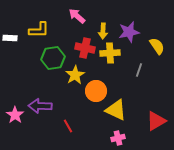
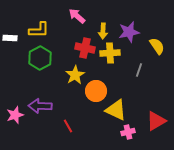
green hexagon: moved 13 px left; rotated 20 degrees counterclockwise
pink star: rotated 18 degrees clockwise
pink cross: moved 10 px right, 6 px up
